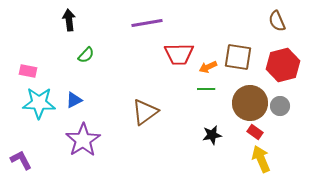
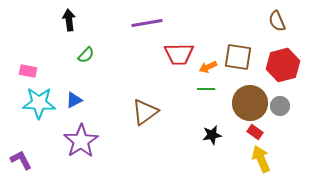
purple star: moved 2 px left, 1 px down
